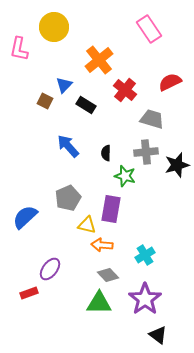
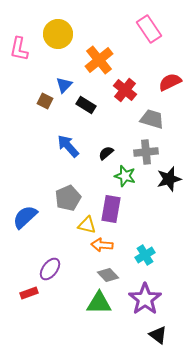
yellow circle: moved 4 px right, 7 px down
black semicircle: rotated 49 degrees clockwise
black star: moved 8 px left, 14 px down
